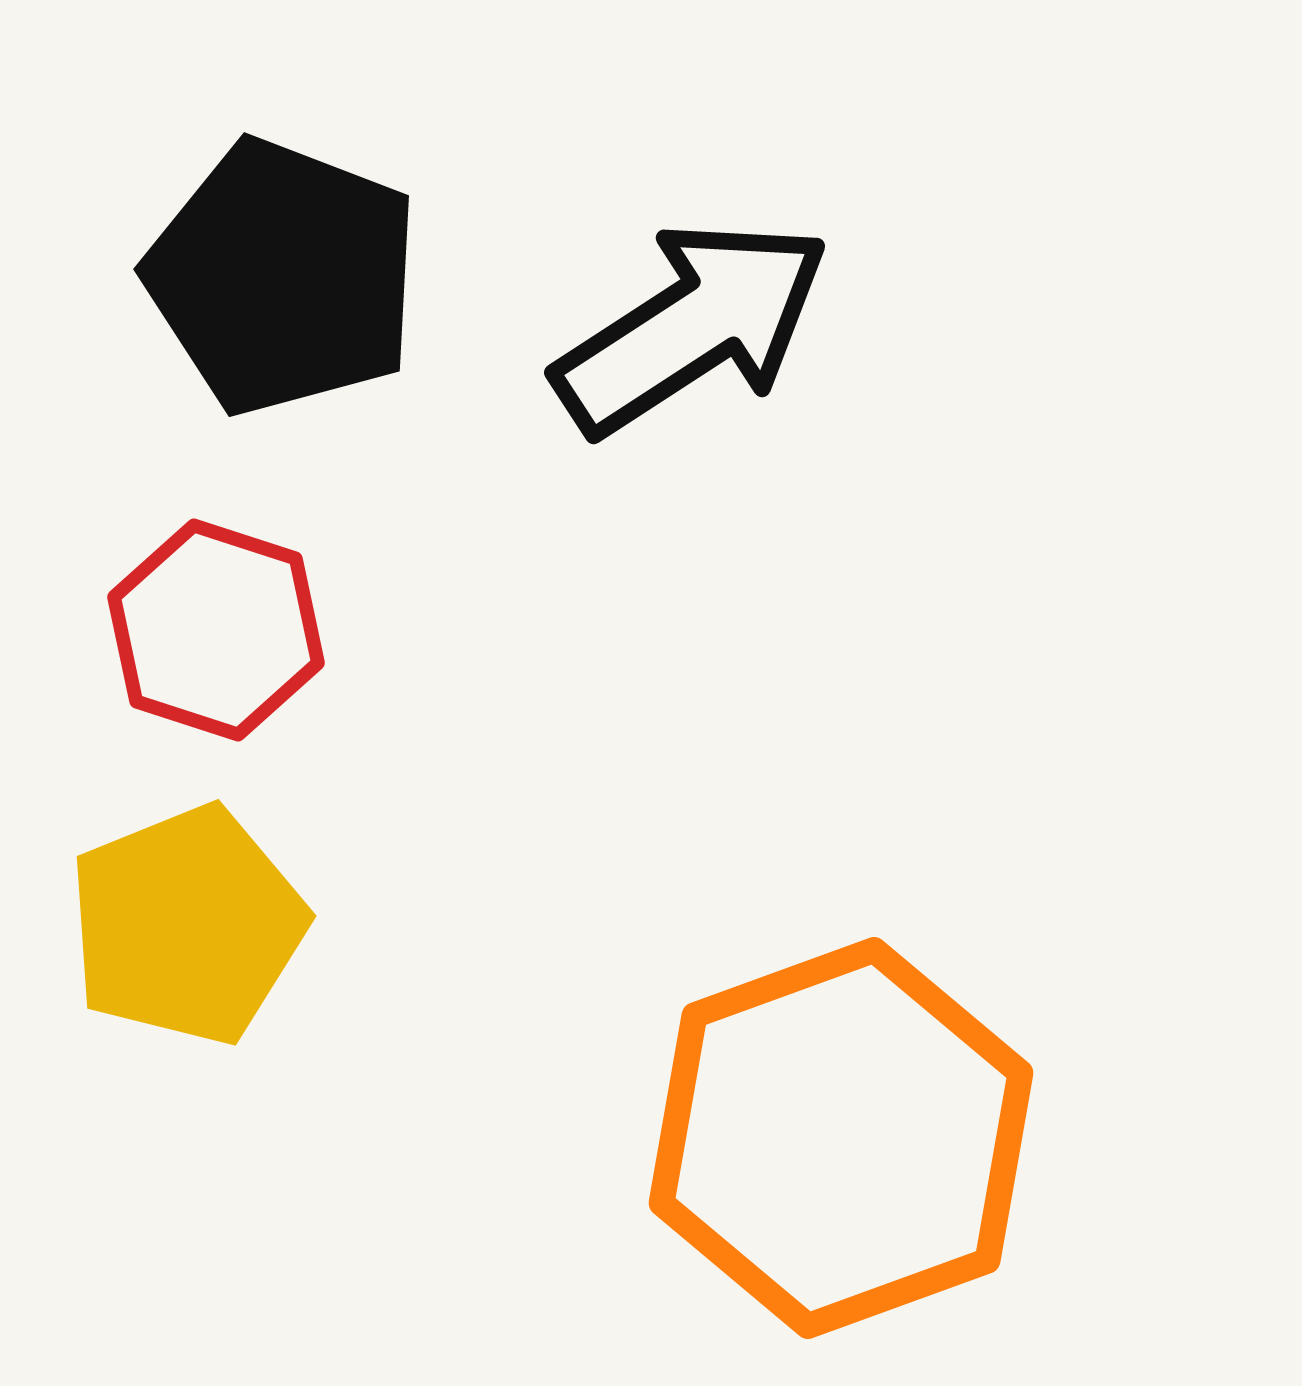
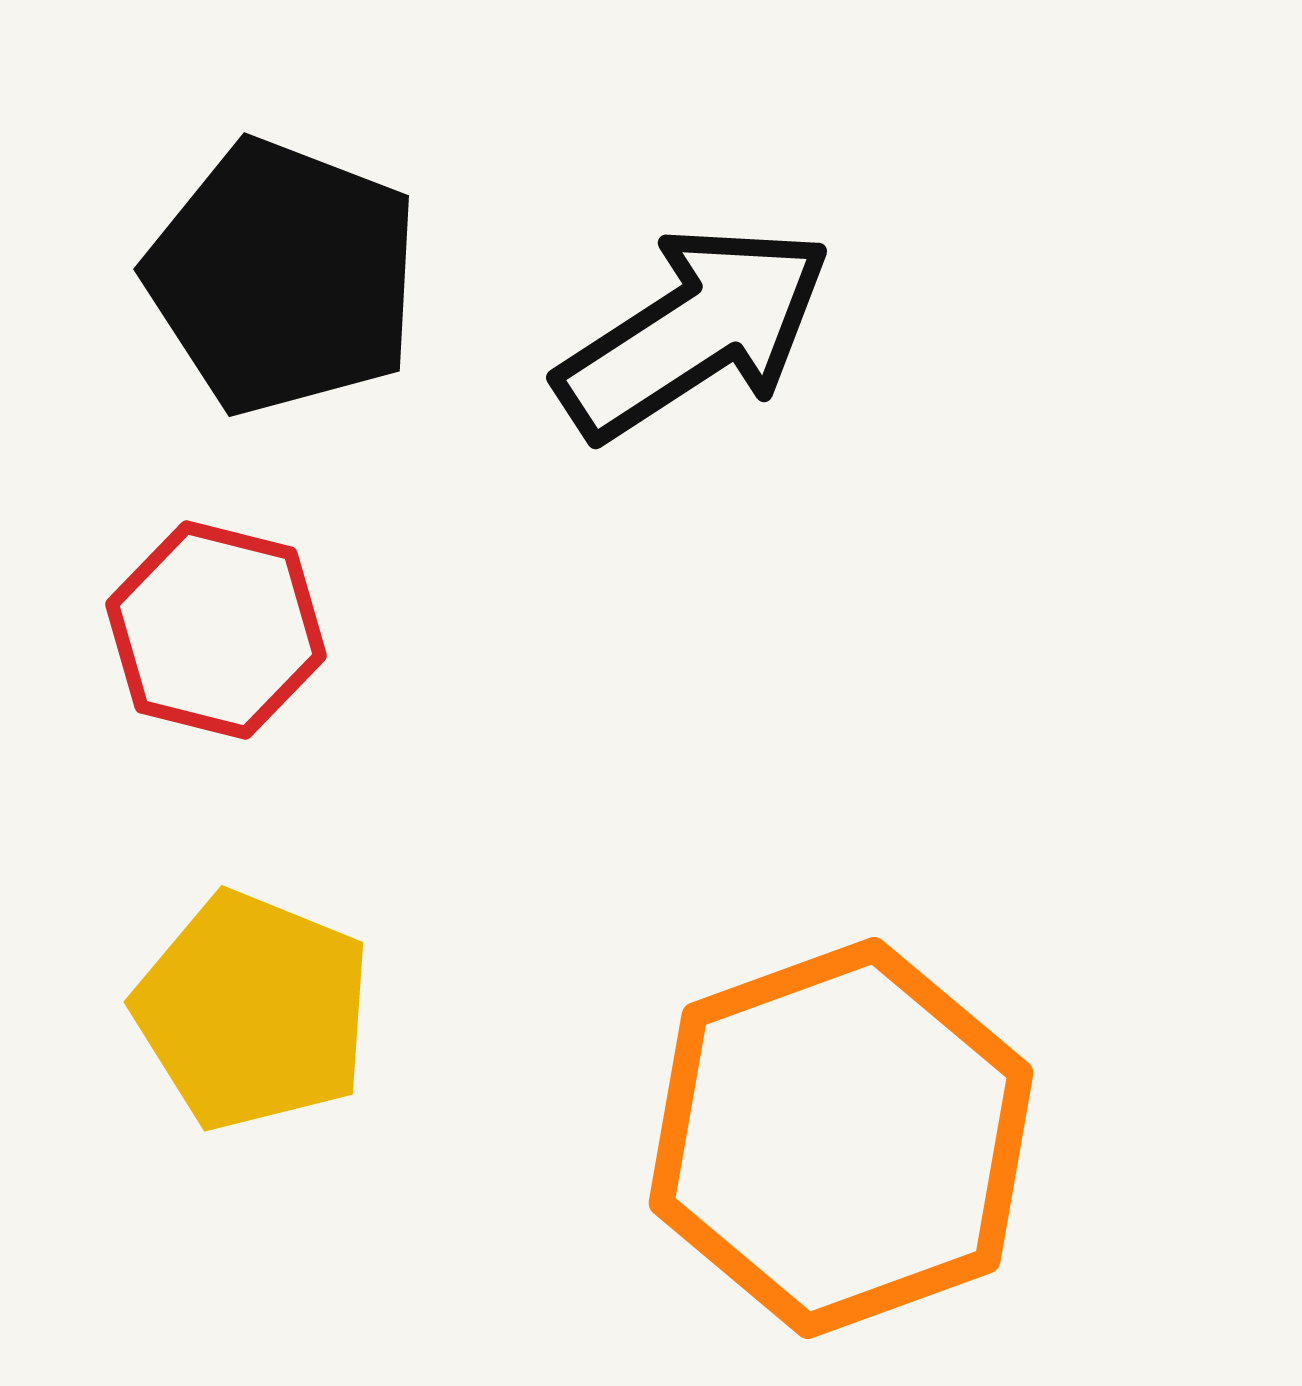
black arrow: moved 2 px right, 5 px down
red hexagon: rotated 4 degrees counterclockwise
yellow pentagon: moved 66 px right, 86 px down; rotated 28 degrees counterclockwise
